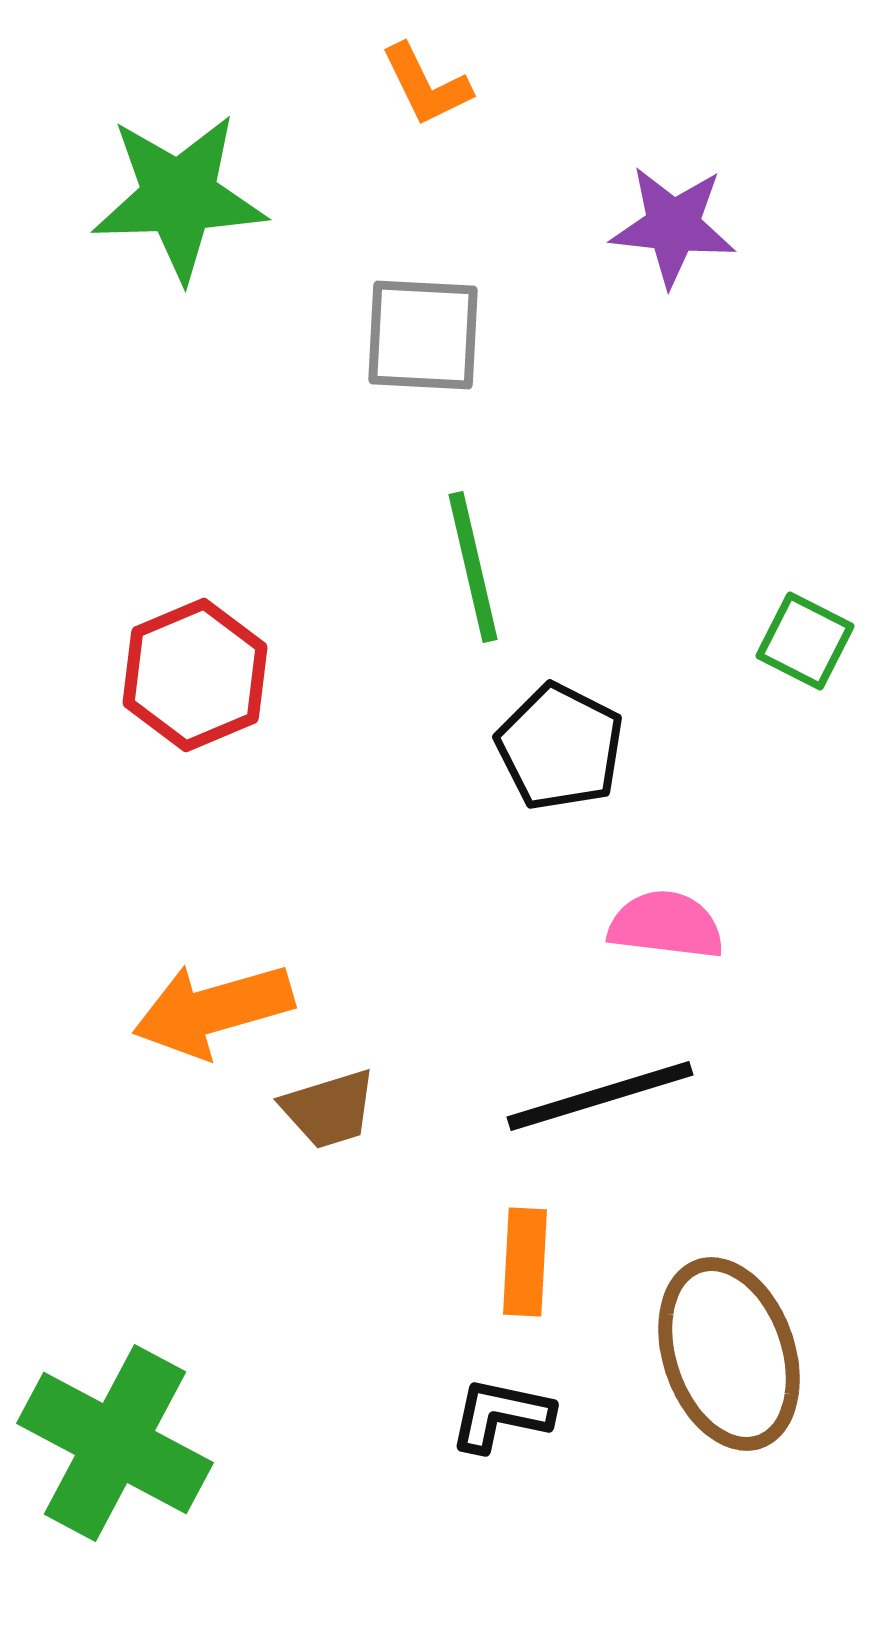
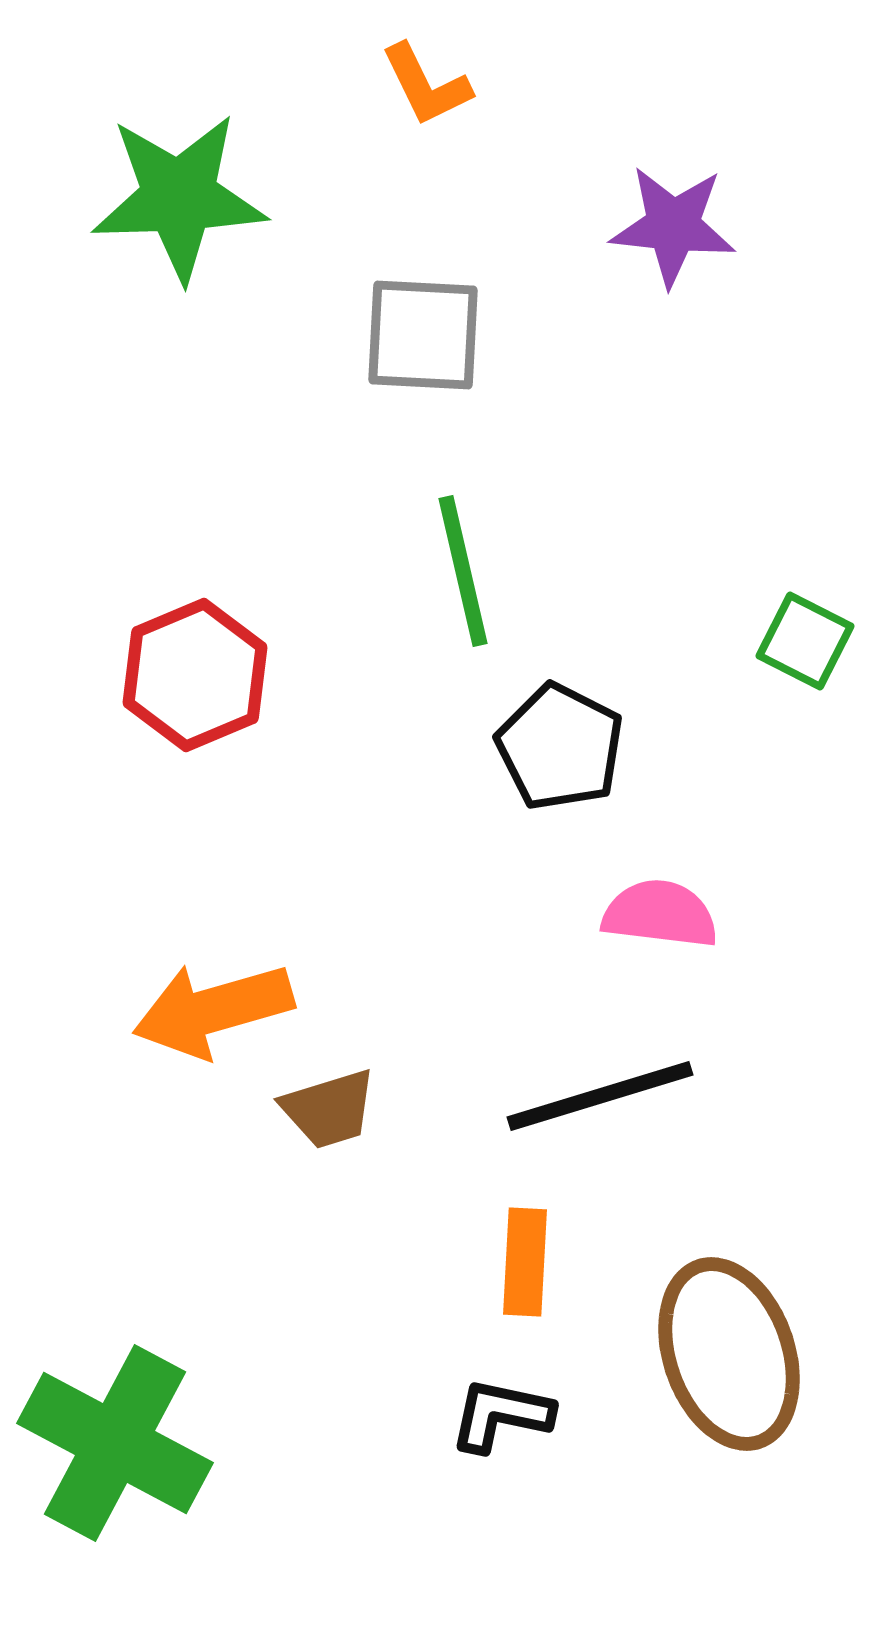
green line: moved 10 px left, 4 px down
pink semicircle: moved 6 px left, 11 px up
